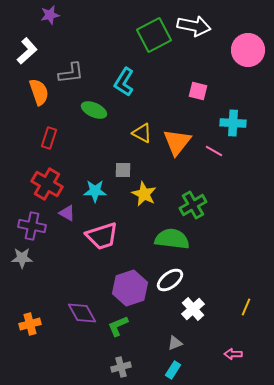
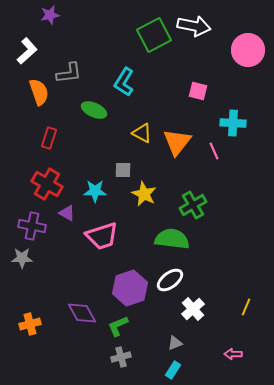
gray L-shape: moved 2 px left
pink line: rotated 36 degrees clockwise
gray cross: moved 10 px up
